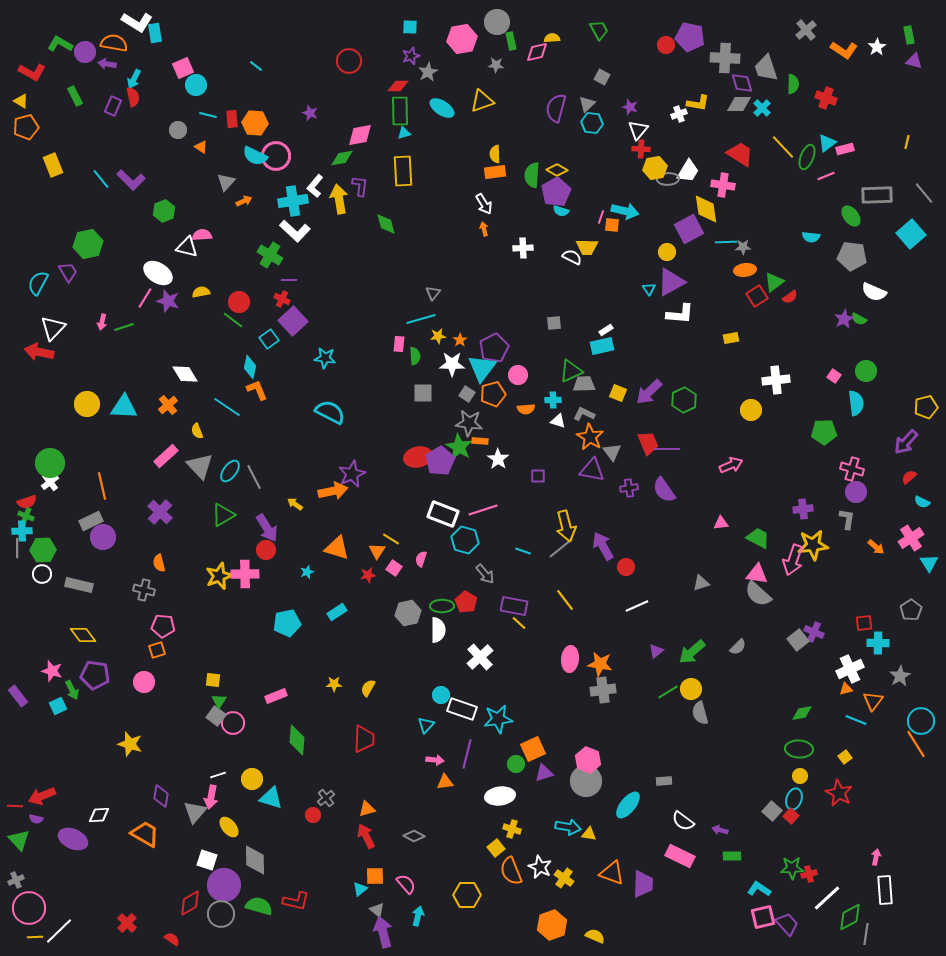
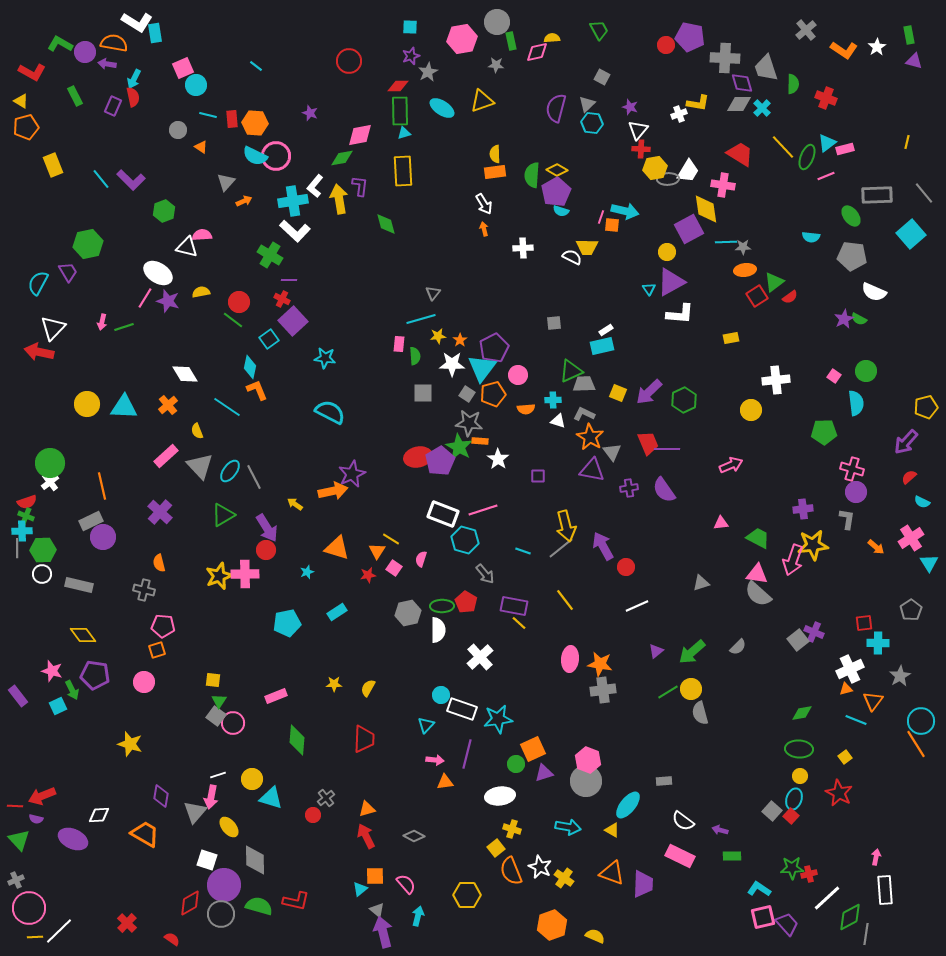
yellow triangle at (589, 834): moved 23 px right, 4 px up; rotated 21 degrees clockwise
